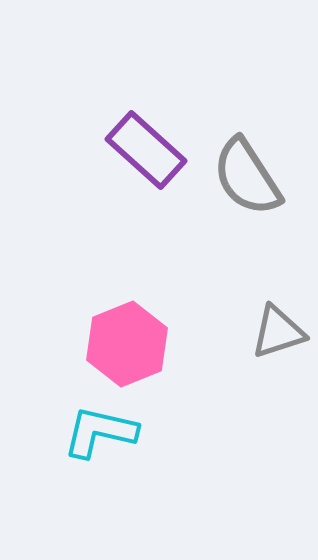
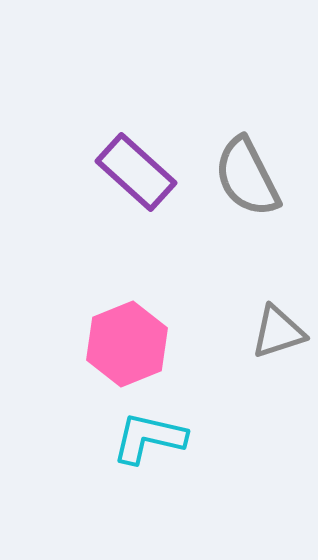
purple rectangle: moved 10 px left, 22 px down
gray semicircle: rotated 6 degrees clockwise
cyan L-shape: moved 49 px right, 6 px down
